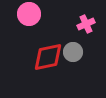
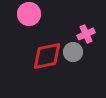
pink cross: moved 10 px down
red diamond: moved 1 px left, 1 px up
